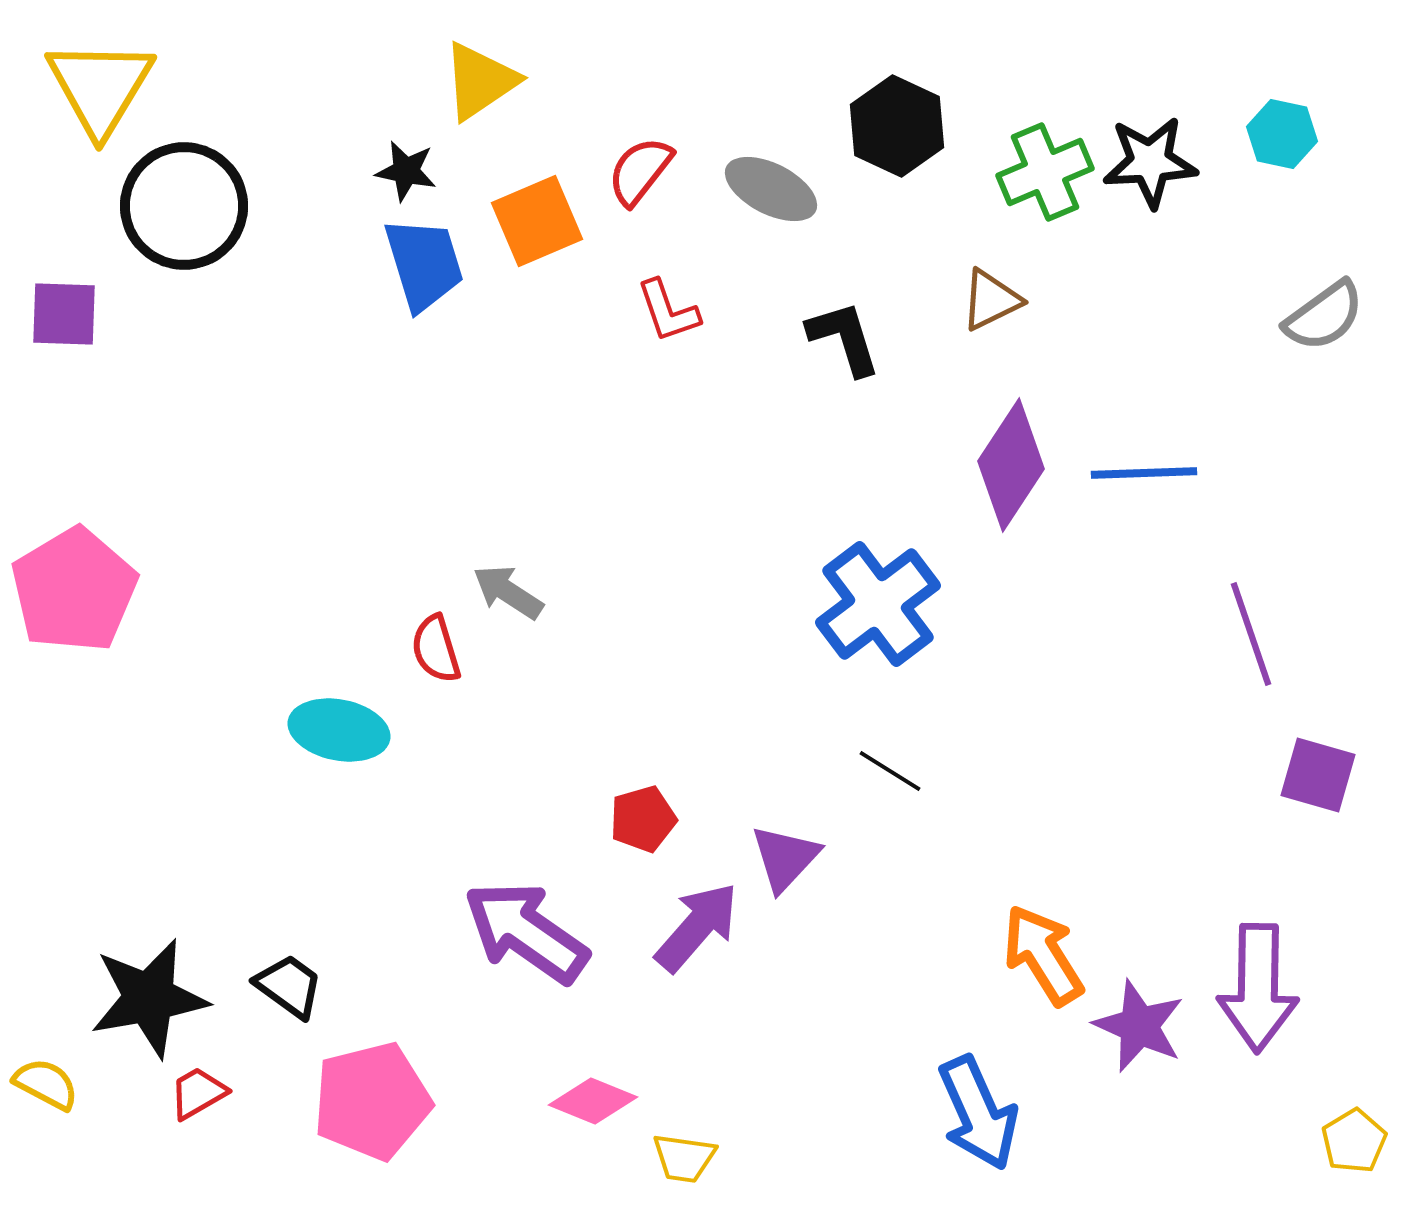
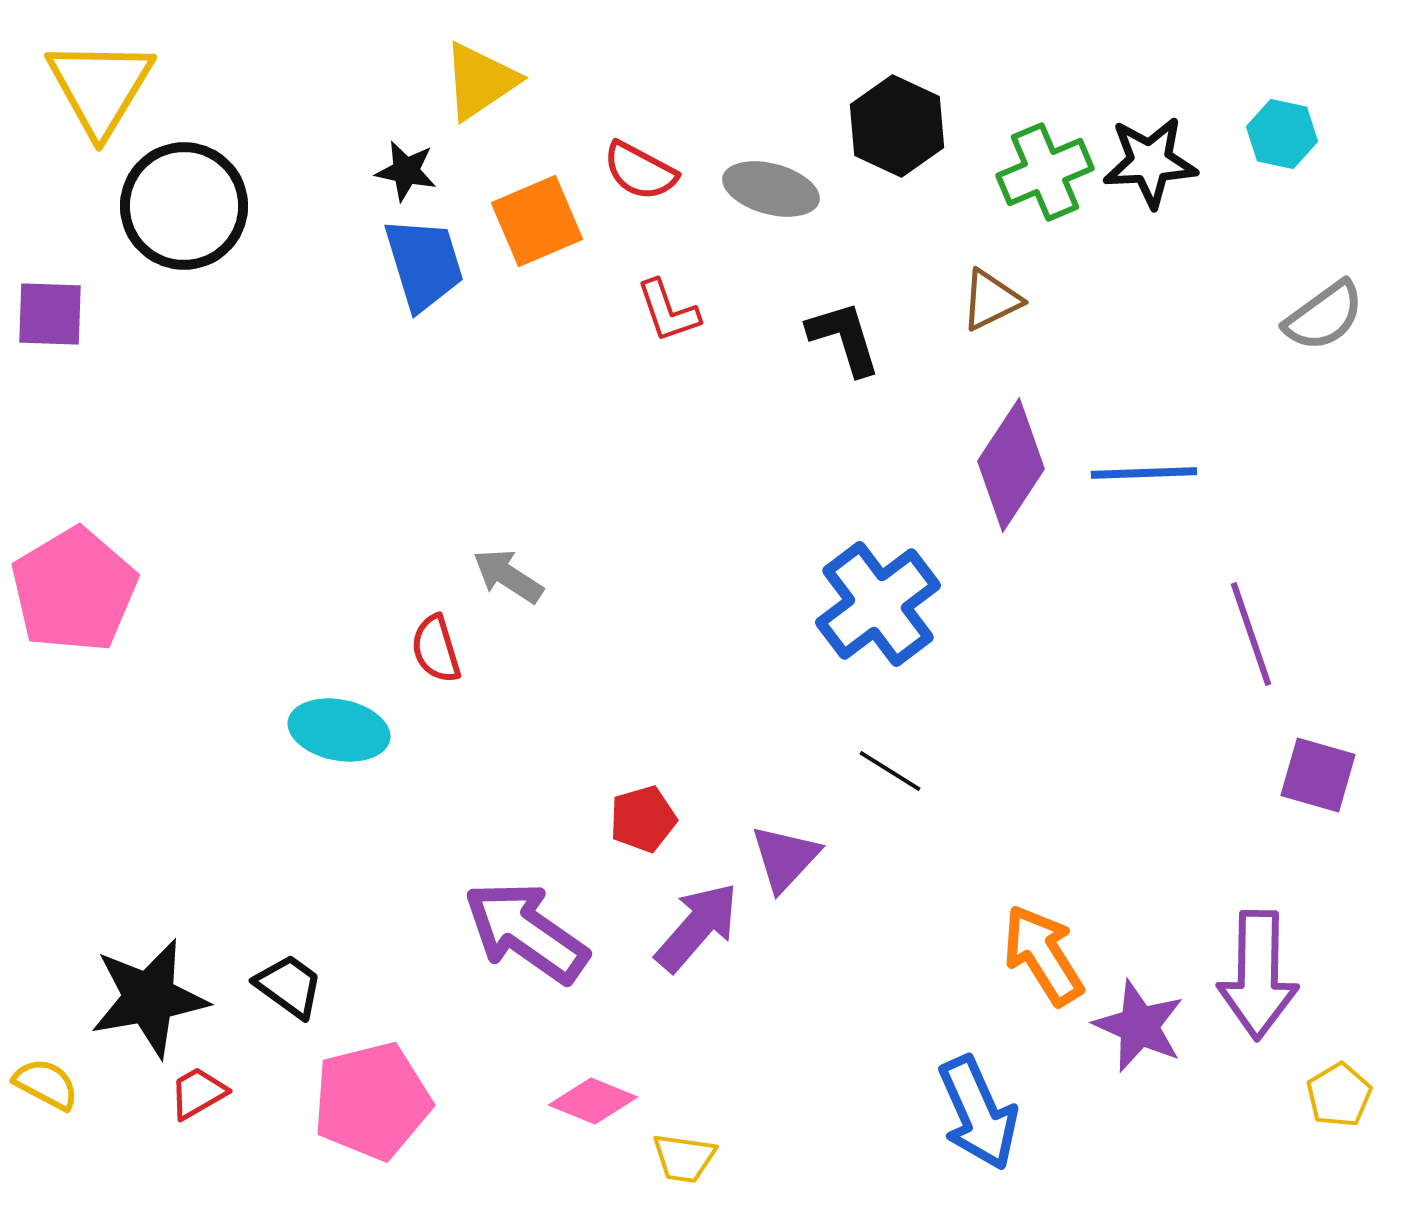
red semicircle at (640, 171): rotated 100 degrees counterclockwise
gray ellipse at (771, 189): rotated 12 degrees counterclockwise
purple square at (64, 314): moved 14 px left
gray arrow at (508, 592): moved 16 px up
purple arrow at (1258, 988): moved 13 px up
yellow pentagon at (1354, 1141): moved 15 px left, 46 px up
